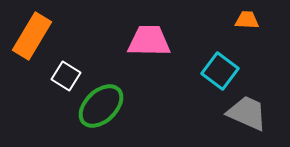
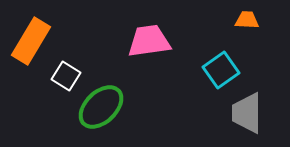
orange rectangle: moved 1 px left, 5 px down
pink trapezoid: rotated 9 degrees counterclockwise
cyan square: moved 1 px right, 1 px up; rotated 18 degrees clockwise
green ellipse: moved 1 px down
gray trapezoid: rotated 114 degrees counterclockwise
